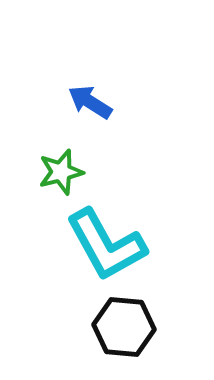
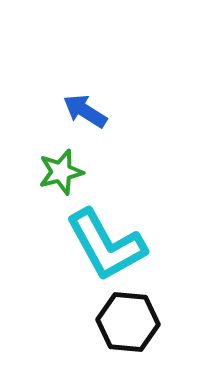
blue arrow: moved 5 px left, 9 px down
black hexagon: moved 4 px right, 5 px up
